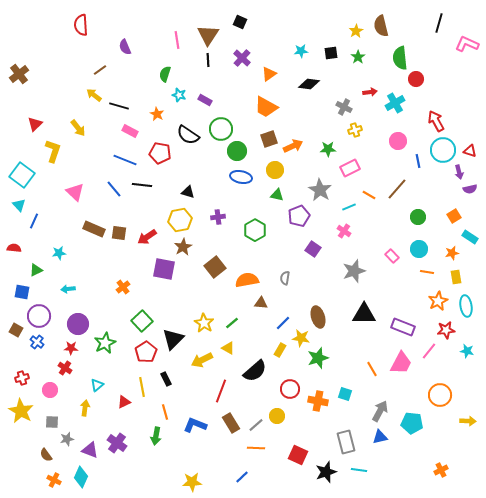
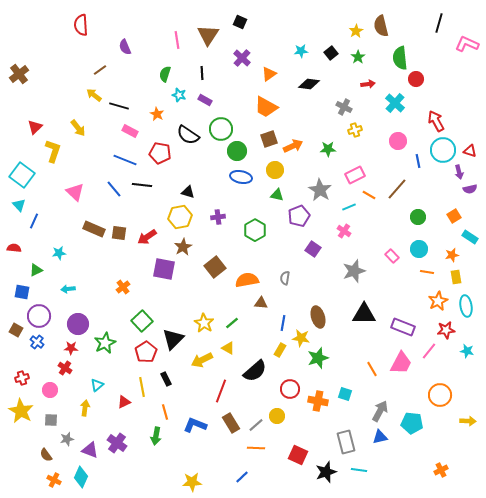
black square at (331, 53): rotated 32 degrees counterclockwise
black line at (208, 60): moved 6 px left, 13 px down
red arrow at (370, 92): moved 2 px left, 8 px up
cyan cross at (395, 103): rotated 18 degrees counterclockwise
red triangle at (35, 124): moved 3 px down
pink rectangle at (350, 168): moved 5 px right, 7 px down
yellow hexagon at (180, 220): moved 3 px up
orange star at (452, 253): moved 2 px down
blue line at (283, 323): rotated 35 degrees counterclockwise
gray square at (52, 422): moved 1 px left, 2 px up
